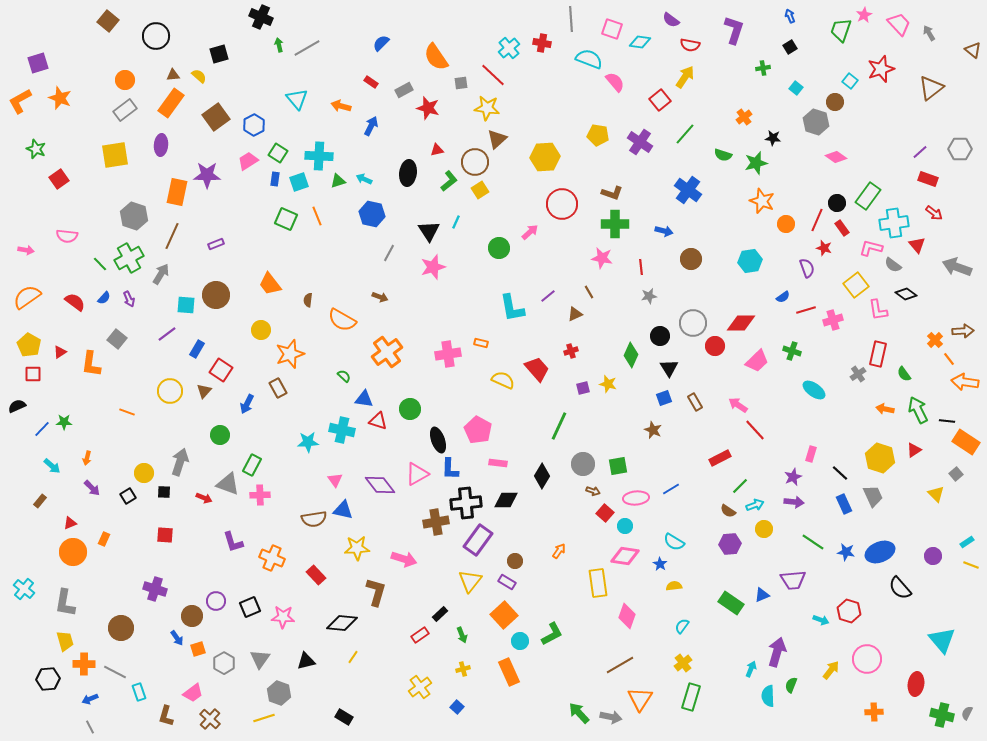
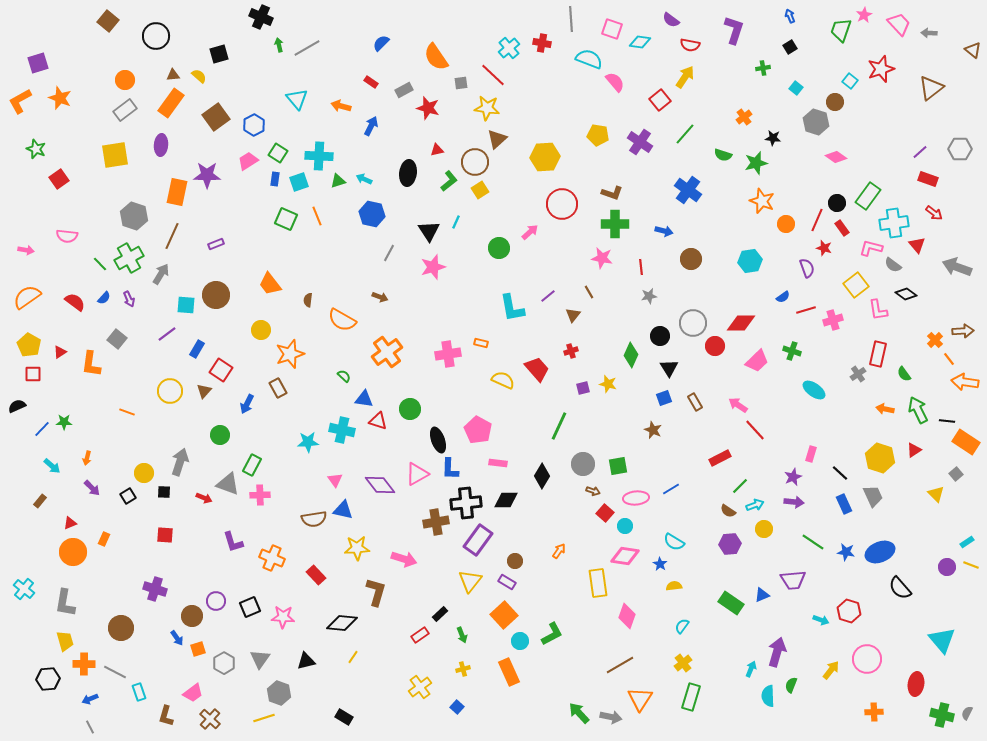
gray arrow at (929, 33): rotated 56 degrees counterclockwise
brown triangle at (575, 314): moved 2 px left, 1 px down; rotated 28 degrees counterclockwise
purple circle at (933, 556): moved 14 px right, 11 px down
